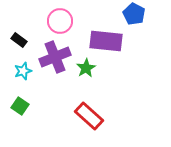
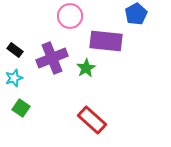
blue pentagon: moved 2 px right; rotated 15 degrees clockwise
pink circle: moved 10 px right, 5 px up
black rectangle: moved 4 px left, 10 px down
purple cross: moved 3 px left, 1 px down
cyan star: moved 9 px left, 7 px down
green square: moved 1 px right, 2 px down
red rectangle: moved 3 px right, 4 px down
